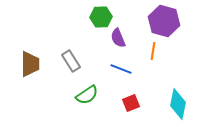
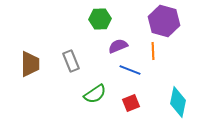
green hexagon: moved 1 px left, 2 px down
purple semicircle: moved 8 px down; rotated 90 degrees clockwise
orange line: rotated 12 degrees counterclockwise
gray rectangle: rotated 10 degrees clockwise
blue line: moved 9 px right, 1 px down
green semicircle: moved 8 px right, 1 px up
cyan diamond: moved 2 px up
